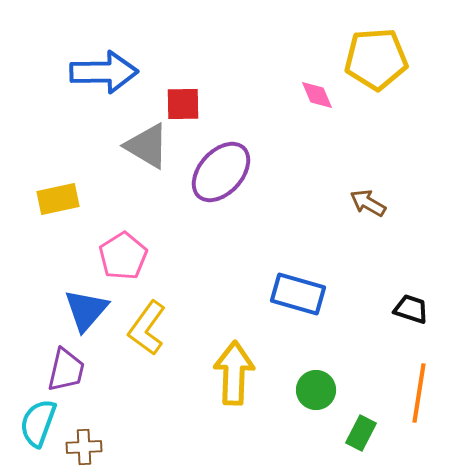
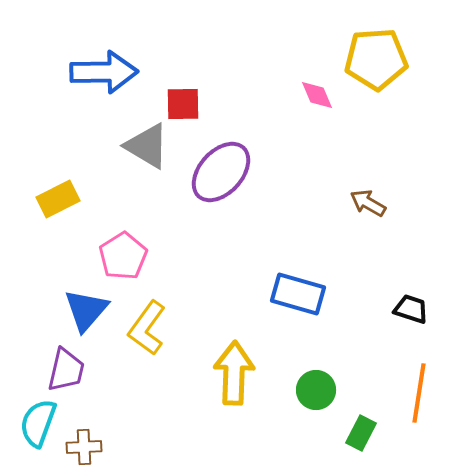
yellow rectangle: rotated 15 degrees counterclockwise
